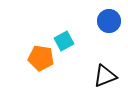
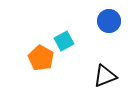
orange pentagon: rotated 20 degrees clockwise
